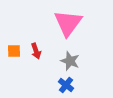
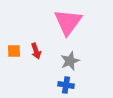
pink triangle: moved 1 px up
gray star: rotated 30 degrees clockwise
blue cross: rotated 28 degrees counterclockwise
